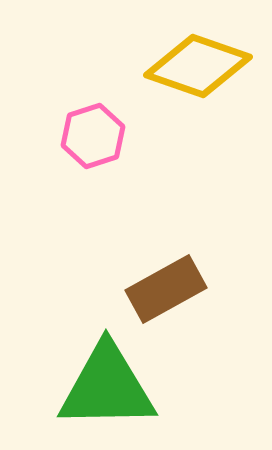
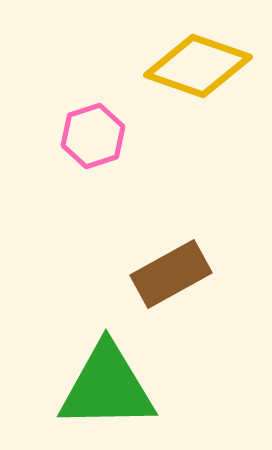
brown rectangle: moved 5 px right, 15 px up
